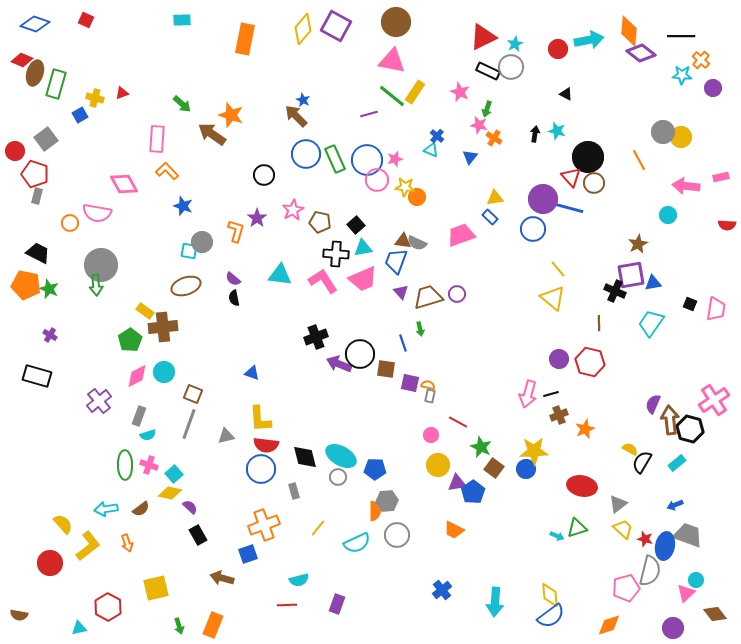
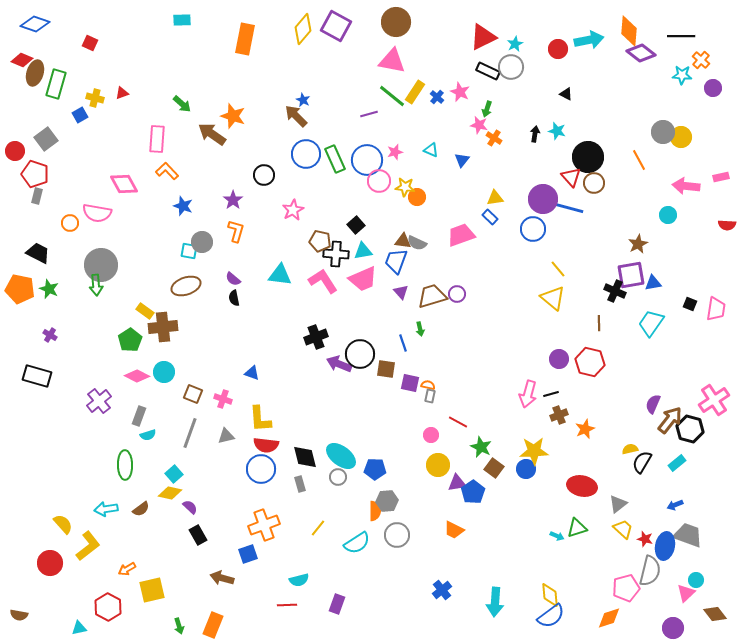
red square at (86, 20): moved 4 px right, 23 px down
orange star at (231, 115): moved 2 px right, 1 px down
blue cross at (437, 136): moved 39 px up
blue triangle at (470, 157): moved 8 px left, 3 px down
pink star at (395, 159): moved 7 px up
pink circle at (377, 180): moved 2 px right, 1 px down
purple star at (257, 218): moved 24 px left, 18 px up
brown pentagon at (320, 222): moved 19 px down
cyan triangle at (363, 248): moved 3 px down
orange pentagon at (26, 285): moved 6 px left, 4 px down
brown trapezoid at (428, 297): moved 4 px right, 1 px up
pink diamond at (137, 376): rotated 55 degrees clockwise
brown arrow at (670, 420): rotated 44 degrees clockwise
gray line at (189, 424): moved 1 px right, 9 px down
yellow semicircle at (630, 449): rotated 42 degrees counterclockwise
cyan ellipse at (341, 456): rotated 8 degrees clockwise
pink cross at (149, 465): moved 74 px right, 66 px up
gray rectangle at (294, 491): moved 6 px right, 7 px up
orange arrow at (127, 543): moved 26 px down; rotated 78 degrees clockwise
cyan semicircle at (357, 543): rotated 8 degrees counterclockwise
yellow square at (156, 588): moved 4 px left, 2 px down
orange diamond at (609, 625): moved 7 px up
